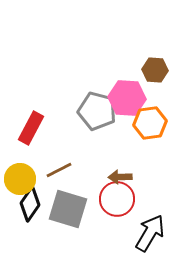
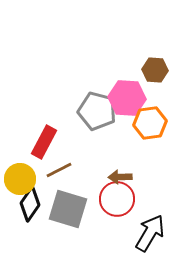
red rectangle: moved 13 px right, 14 px down
